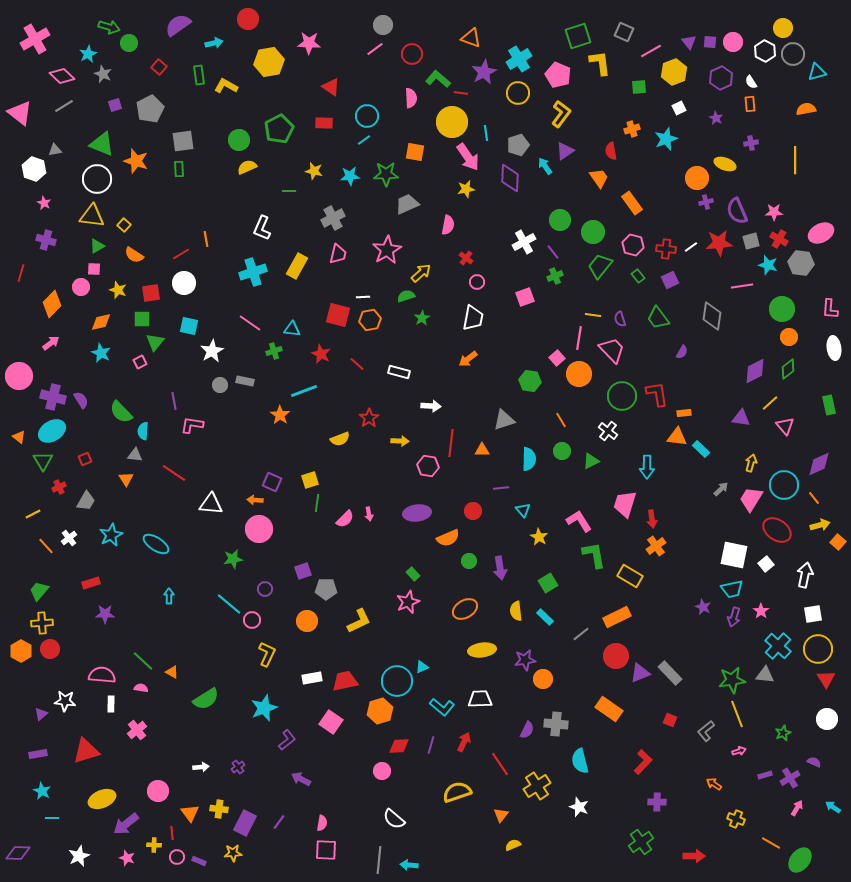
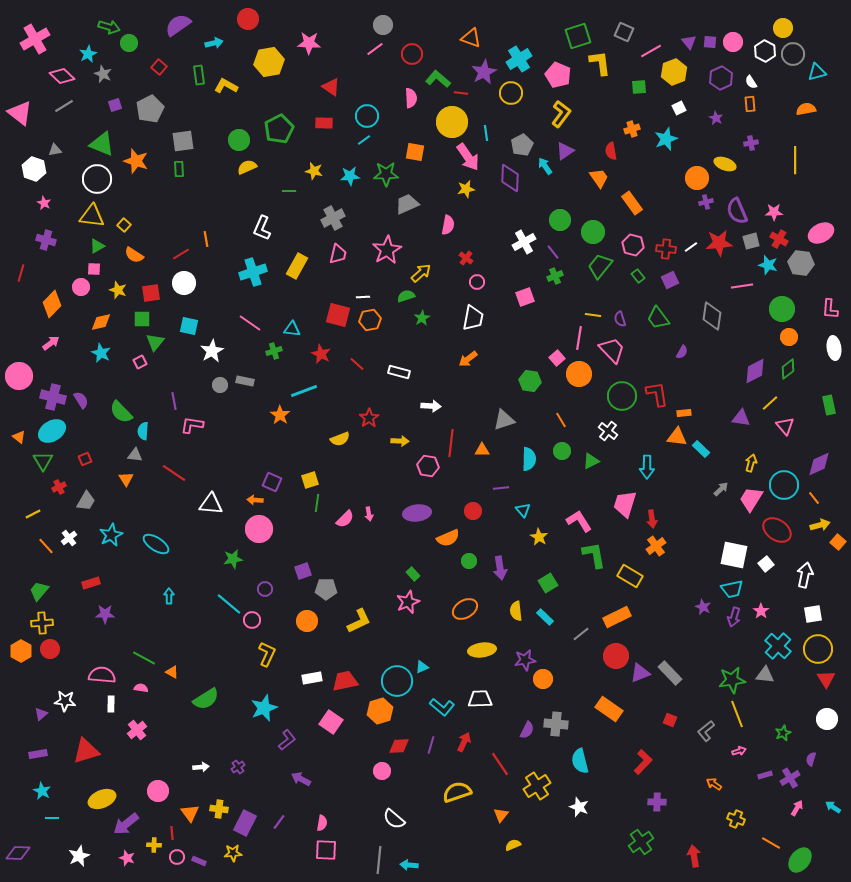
yellow circle at (518, 93): moved 7 px left
gray pentagon at (518, 145): moved 4 px right; rotated 10 degrees counterclockwise
green line at (143, 661): moved 1 px right, 3 px up; rotated 15 degrees counterclockwise
purple semicircle at (814, 762): moved 3 px left, 3 px up; rotated 96 degrees counterclockwise
red arrow at (694, 856): rotated 100 degrees counterclockwise
